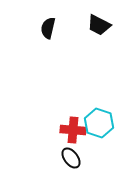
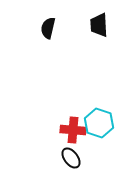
black trapezoid: rotated 60 degrees clockwise
